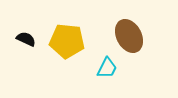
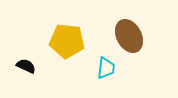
black semicircle: moved 27 px down
cyan trapezoid: moved 1 px left; rotated 20 degrees counterclockwise
